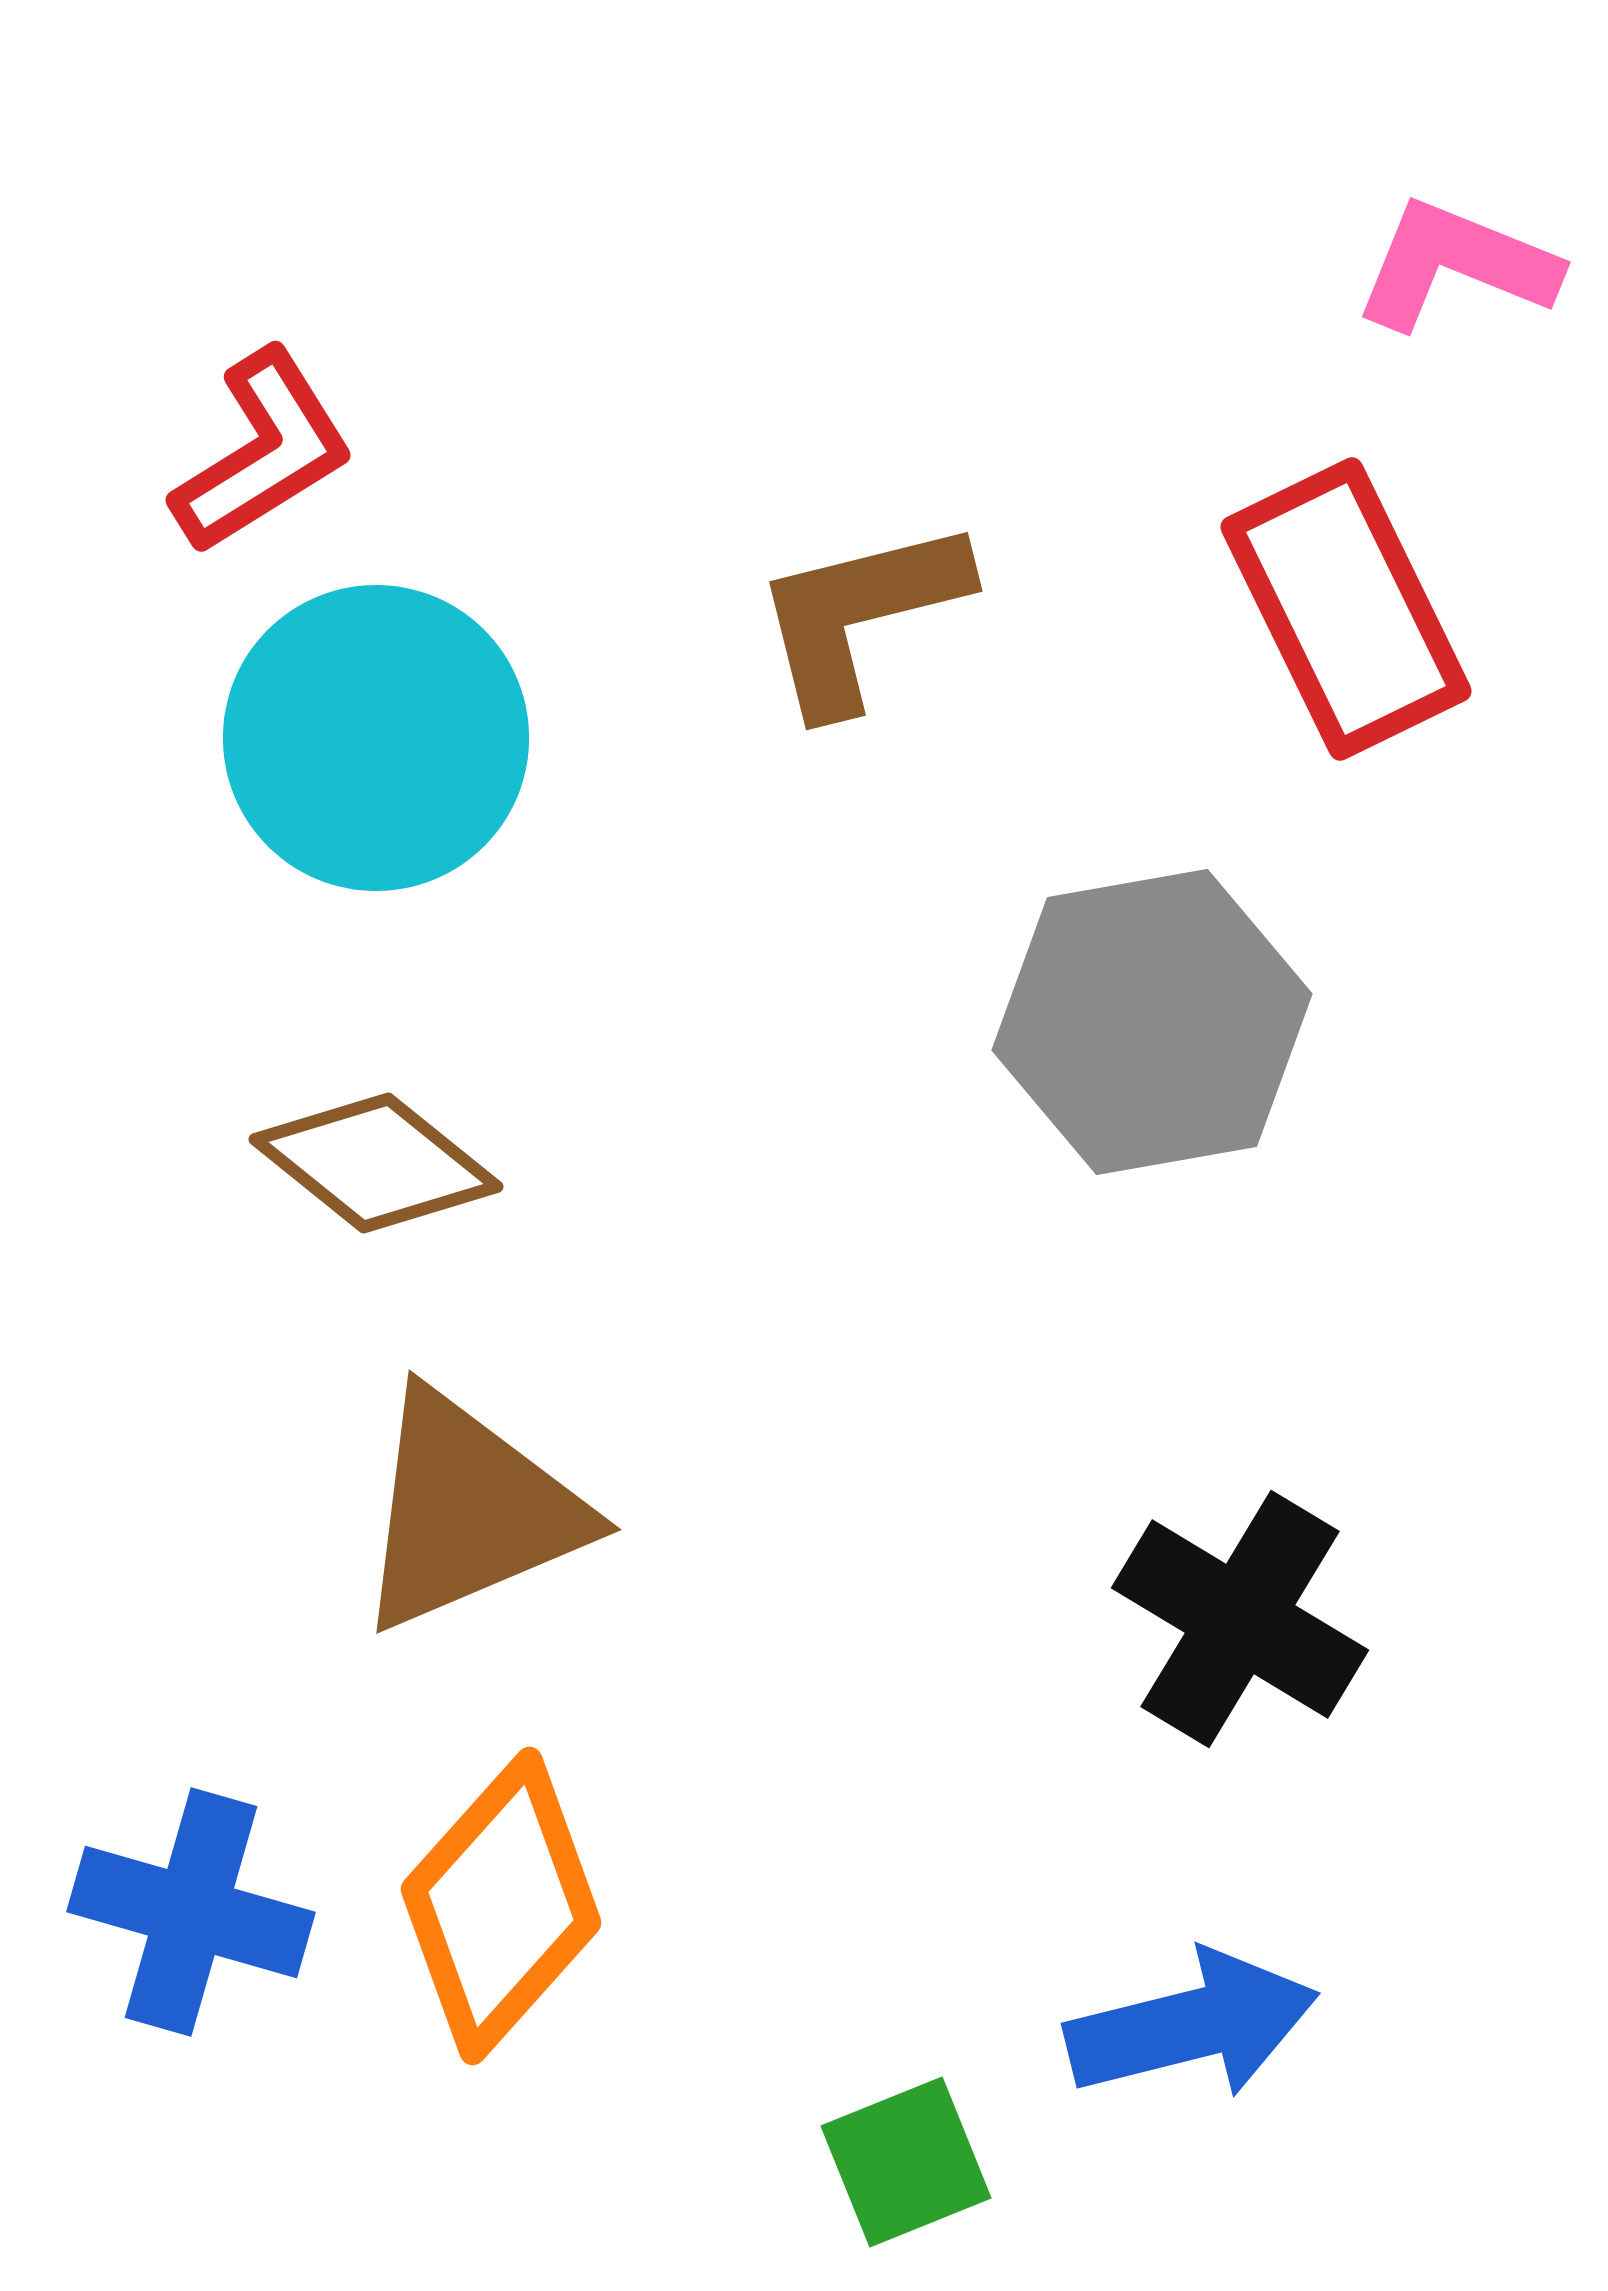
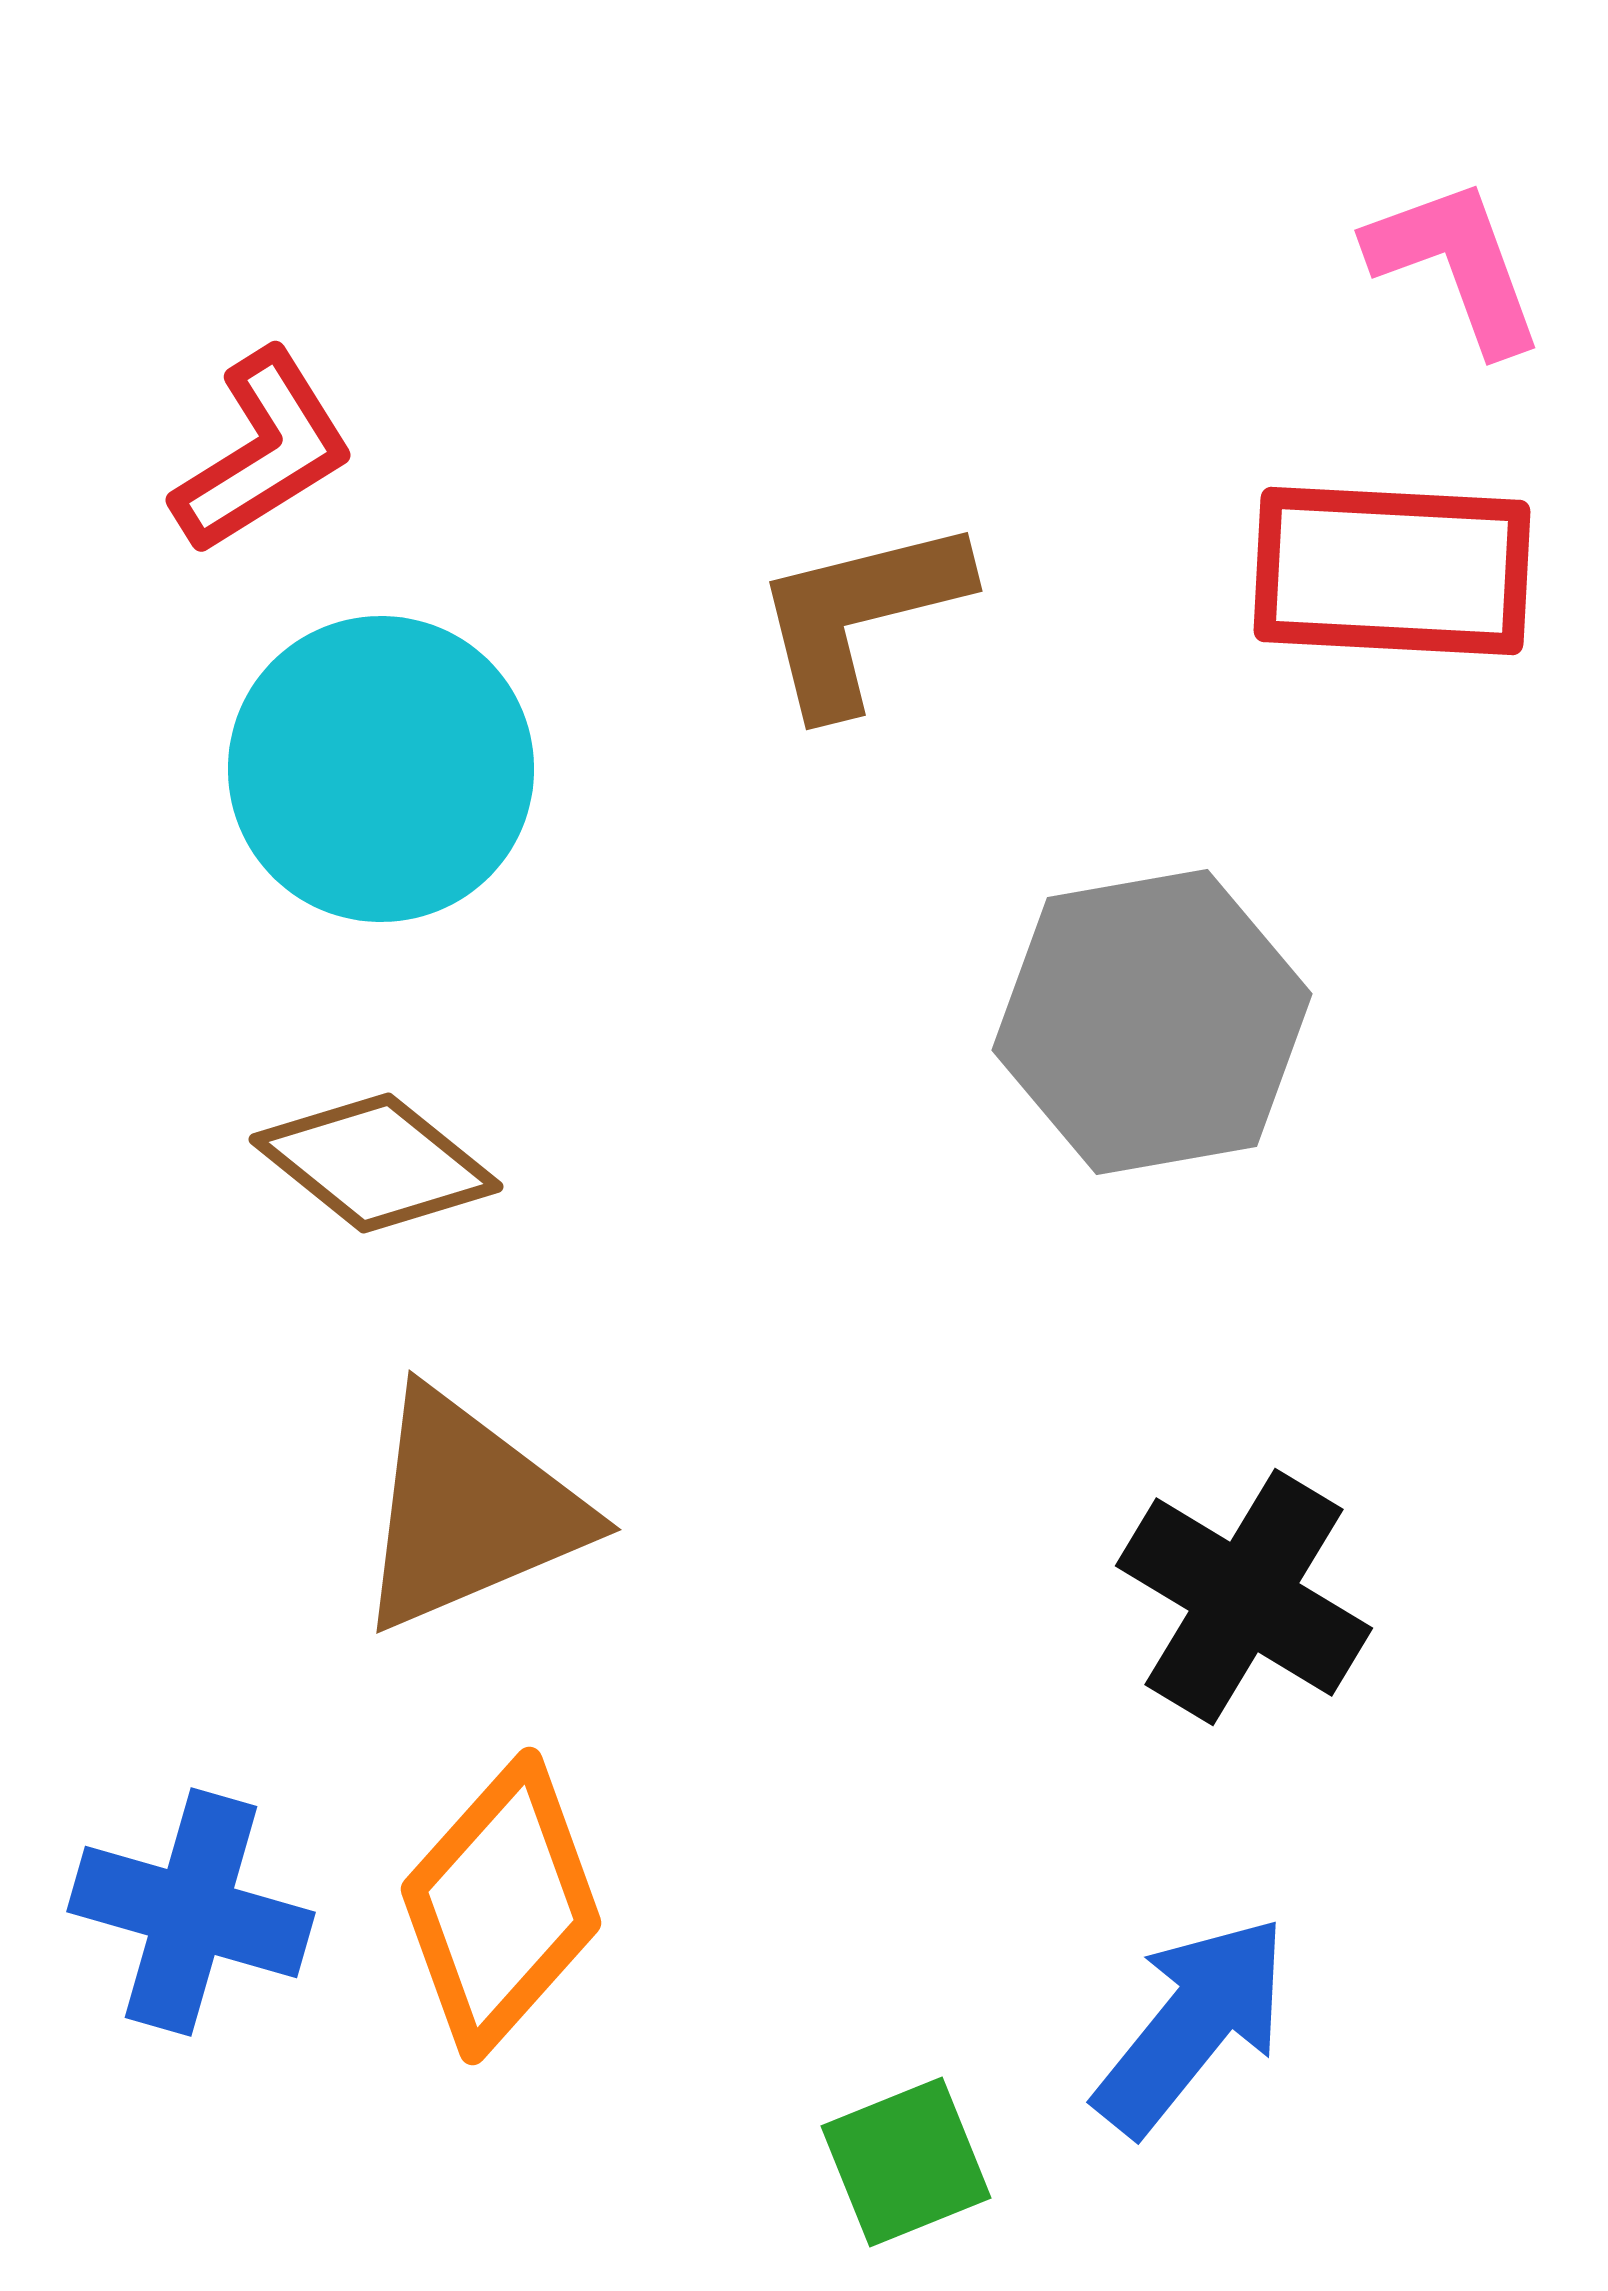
pink L-shape: rotated 48 degrees clockwise
red rectangle: moved 46 px right, 38 px up; rotated 61 degrees counterclockwise
cyan circle: moved 5 px right, 31 px down
black cross: moved 4 px right, 22 px up
blue arrow: rotated 37 degrees counterclockwise
